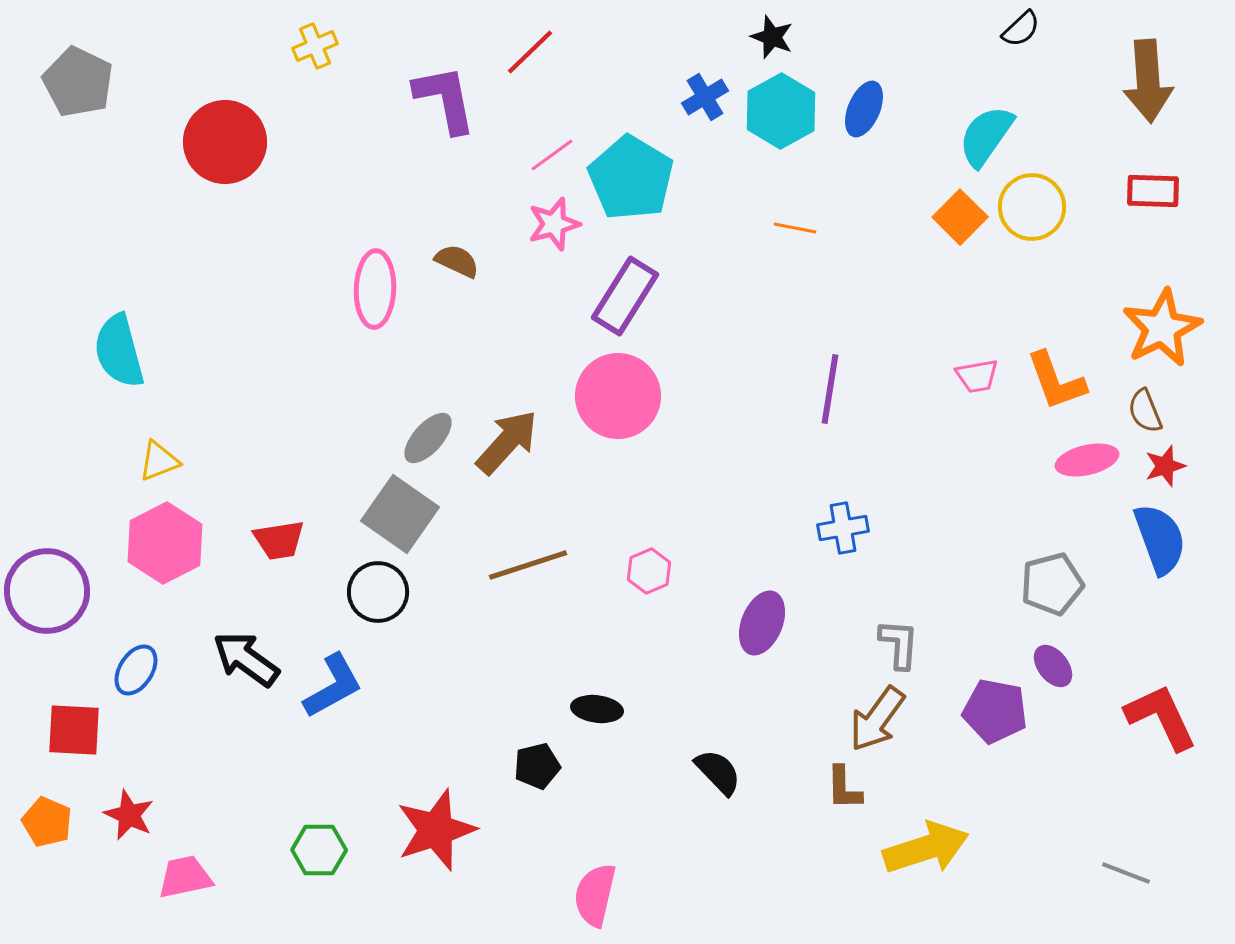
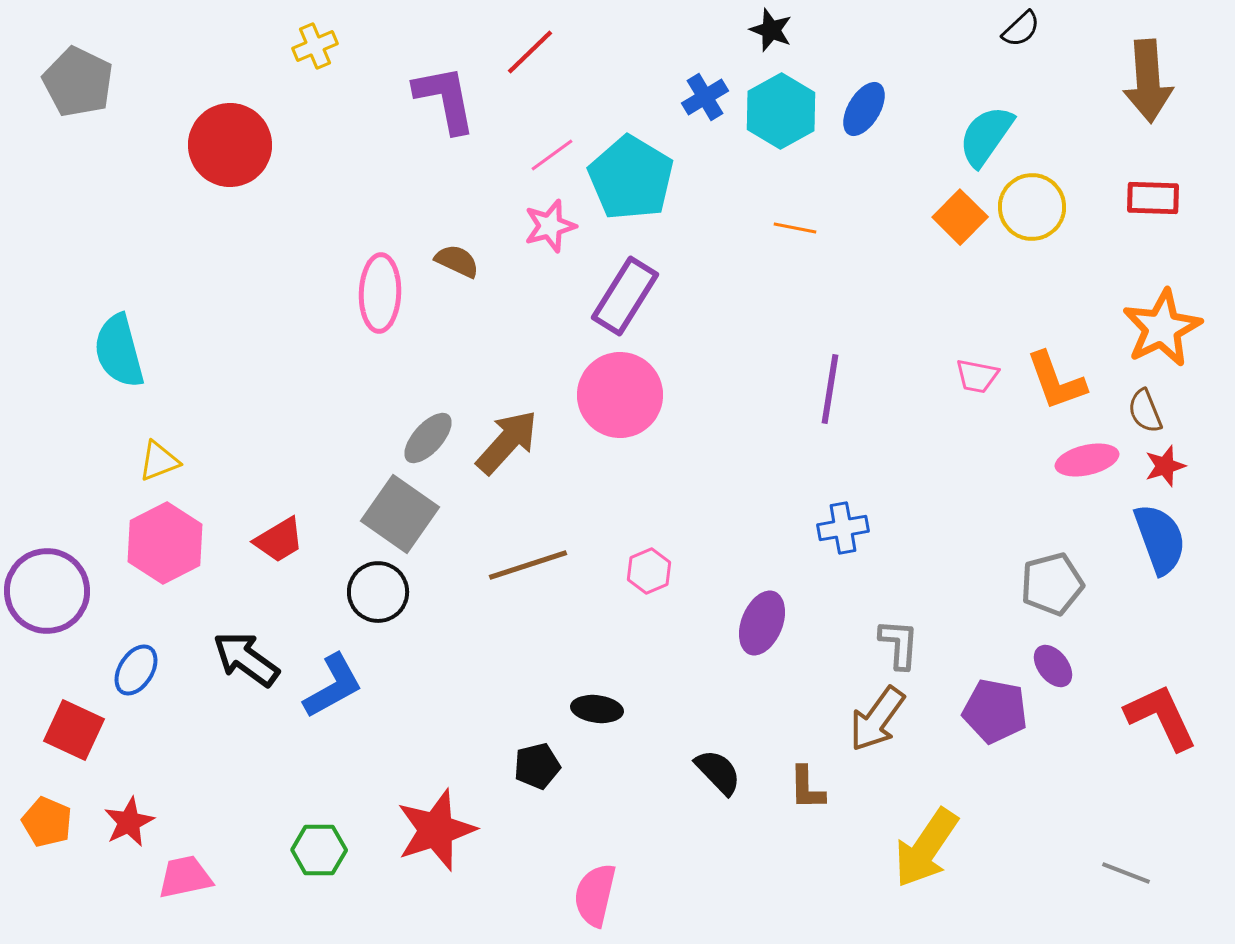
black star at (772, 37): moved 1 px left, 7 px up
blue ellipse at (864, 109): rotated 8 degrees clockwise
red circle at (225, 142): moved 5 px right, 3 px down
red rectangle at (1153, 191): moved 7 px down
pink star at (554, 224): moved 4 px left, 2 px down
pink ellipse at (375, 289): moved 5 px right, 4 px down
pink trapezoid at (977, 376): rotated 21 degrees clockwise
pink circle at (618, 396): moved 2 px right, 1 px up
red trapezoid at (279, 540): rotated 22 degrees counterclockwise
red square at (74, 730): rotated 22 degrees clockwise
brown L-shape at (844, 788): moved 37 px left
red star at (129, 815): moved 7 px down; rotated 21 degrees clockwise
yellow arrow at (926, 848): rotated 142 degrees clockwise
